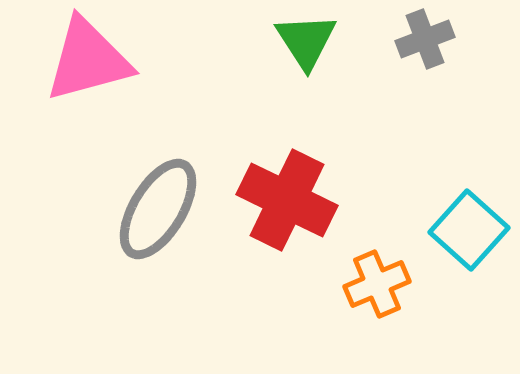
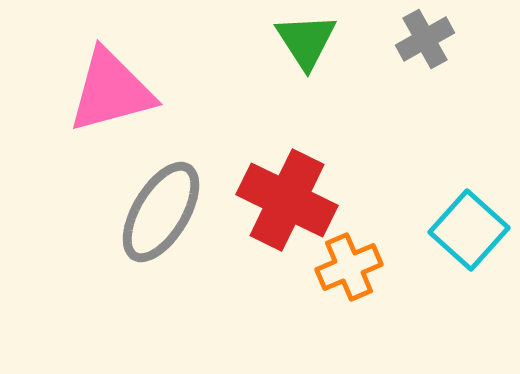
gray cross: rotated 8 degrees counterclockwise
pink triangle: moved 23 px right, 31 px down
gray ellipse: moved 3 px right, 3 px down
orange cross: moved 28 px left, 17 px up
